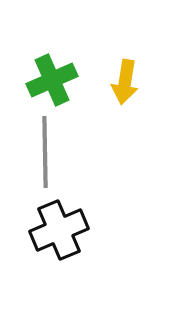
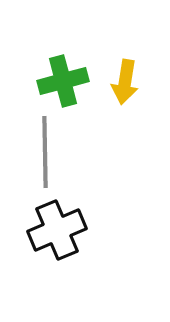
green cross: moved 11 px right, 1 px down; rotated 9 degrees clockwise
black cross: moved 2 px left
